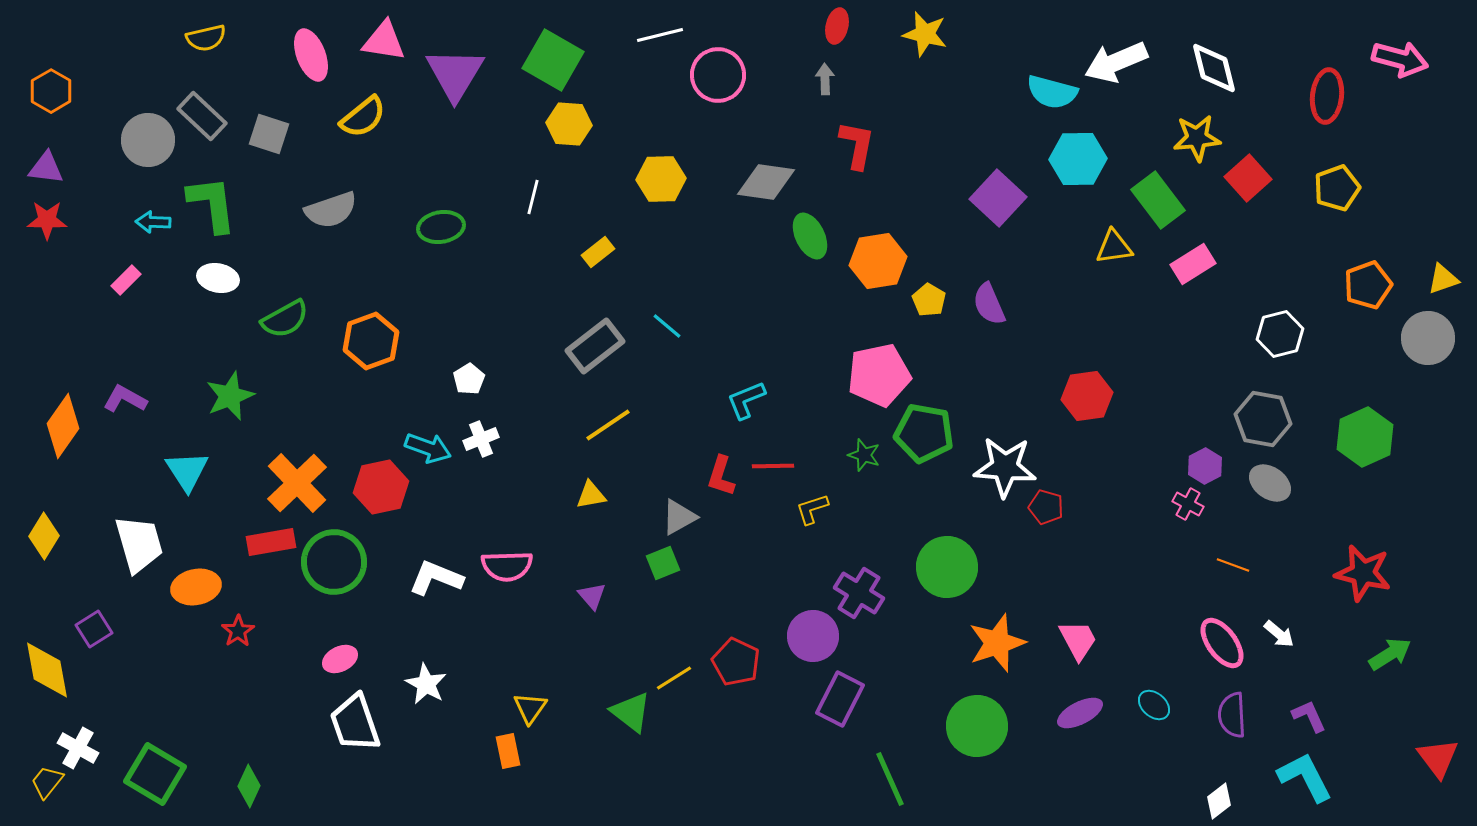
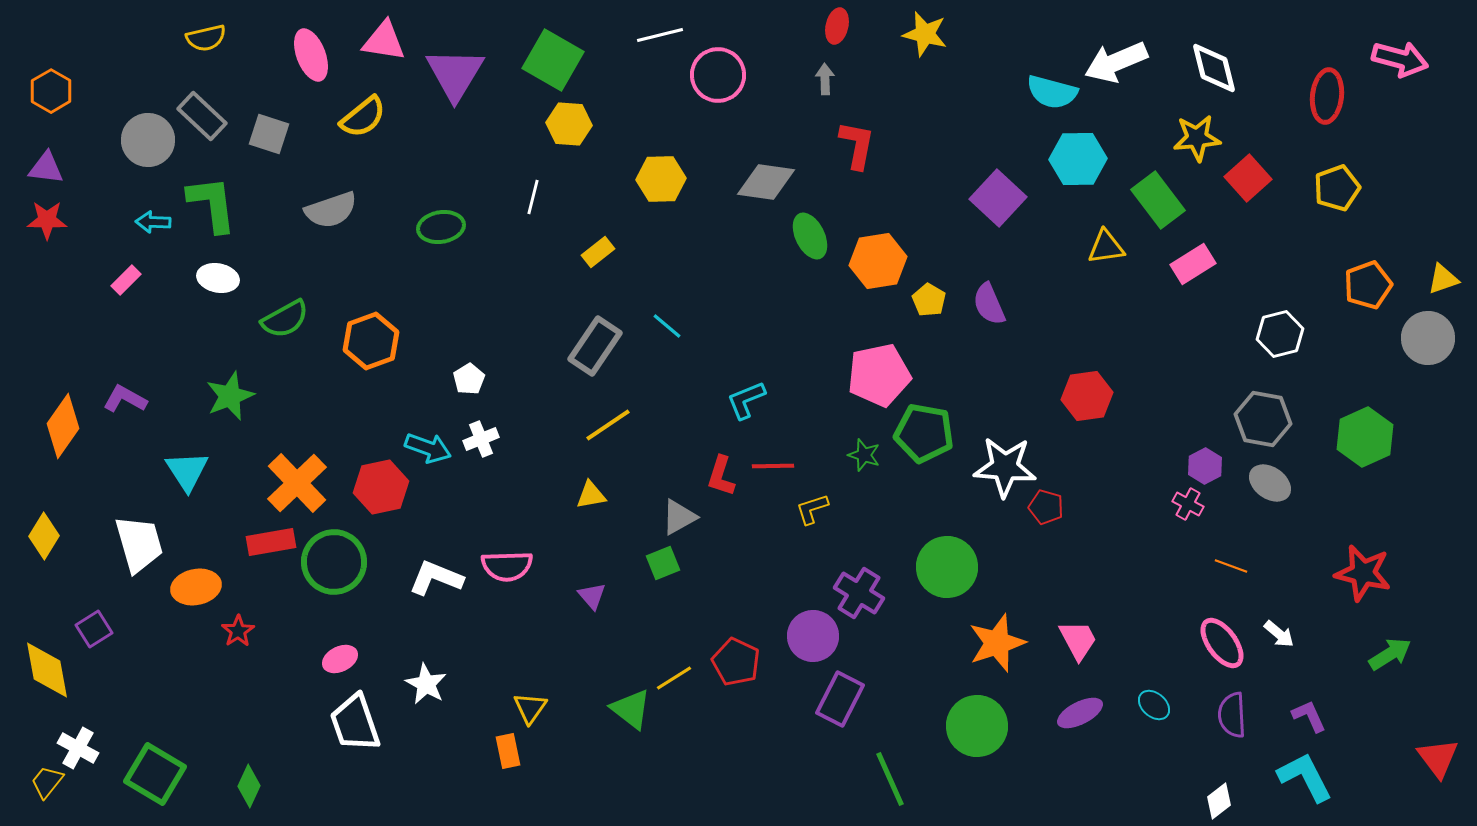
yellow triangle at (1114, 247): moved 8 px left
gray rectangle at (595, 346): rotated 18 degrees counterclockwise
orange line at (1233, 565): moved 2 px left, 1 px down
green triangle at (631, 712): moved 3 px up
